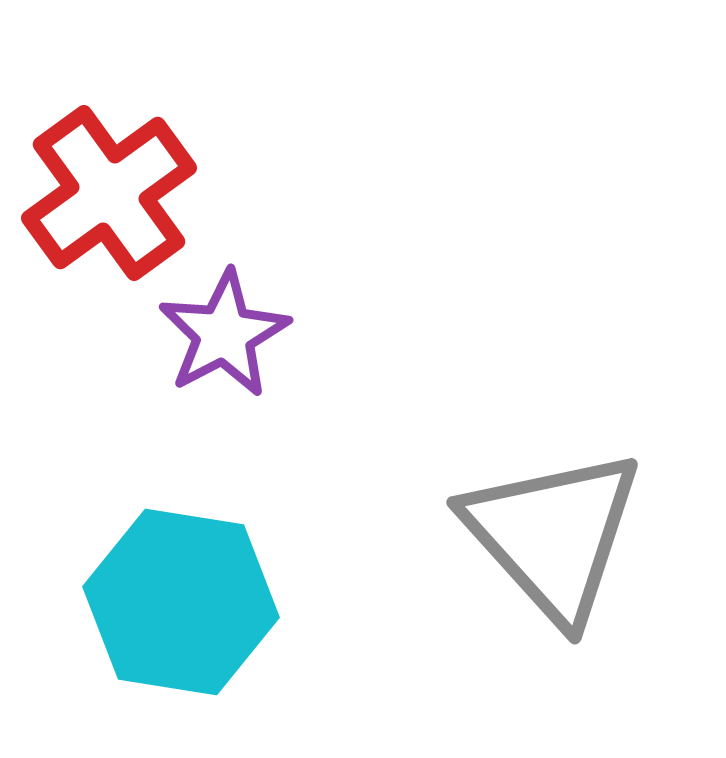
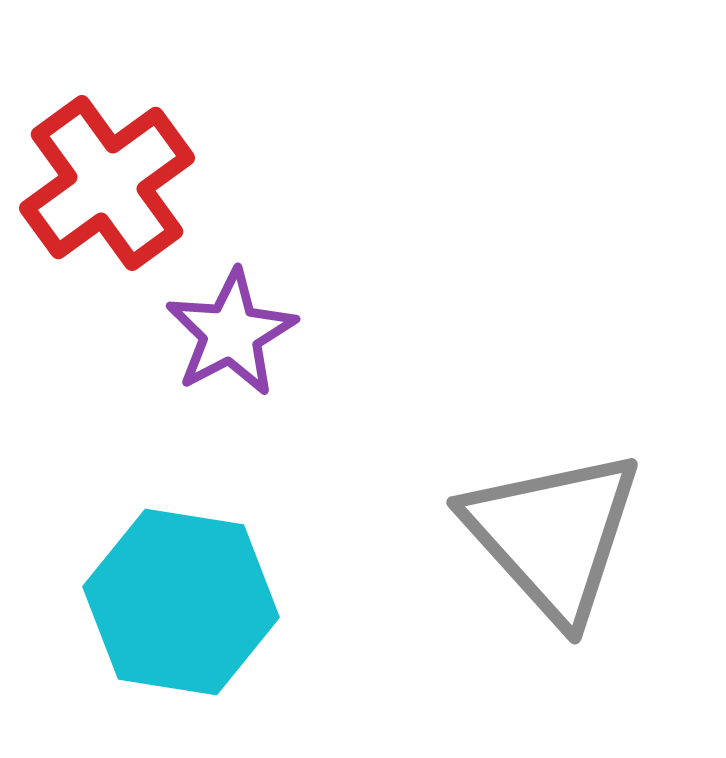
red cross: moved 2 px left, 10 px up
purple star: moved 7 px right, 1 px up
